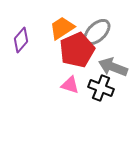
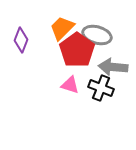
orange trapezoid: rotated 12 degrees counterclockwise
gray ellipse: moved 3 px down; rotated 60 degrees clockwise
purple diamond: rotated 20 degrees counterclockwise
red pentagon: rotated 12 degrees counterclockwise
gray arrow: rotated 16 degrees counterclockwise
